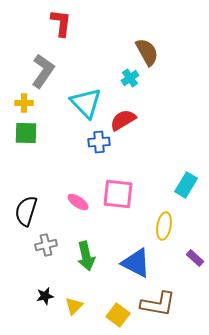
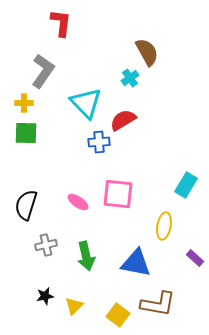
black semicircle: moved 6 px up
blue triangle: rotated 16 degrees counterclockwise
